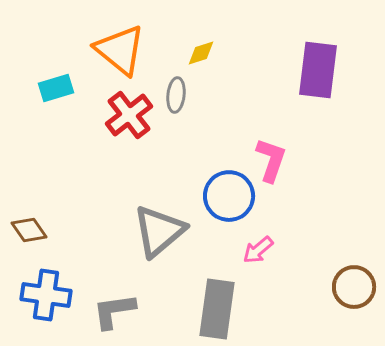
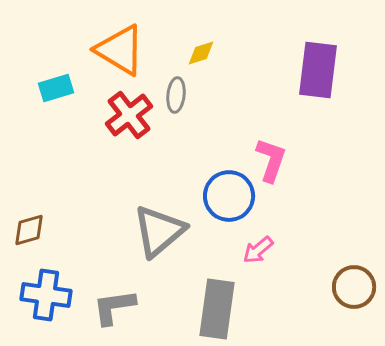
orange triangle: rotated 8 degrees counterclockwise
brown diamond: rotated 72 degrees counterclockwise
gray L-shape: moved 4 px up
